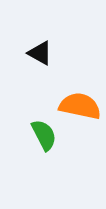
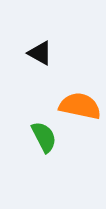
green semicircle: moved 2 px down
